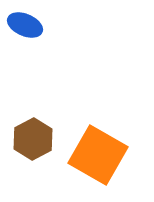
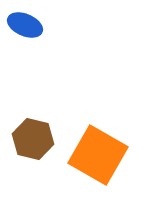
brown hexagon: rotated 18 degrees counterclockwise
